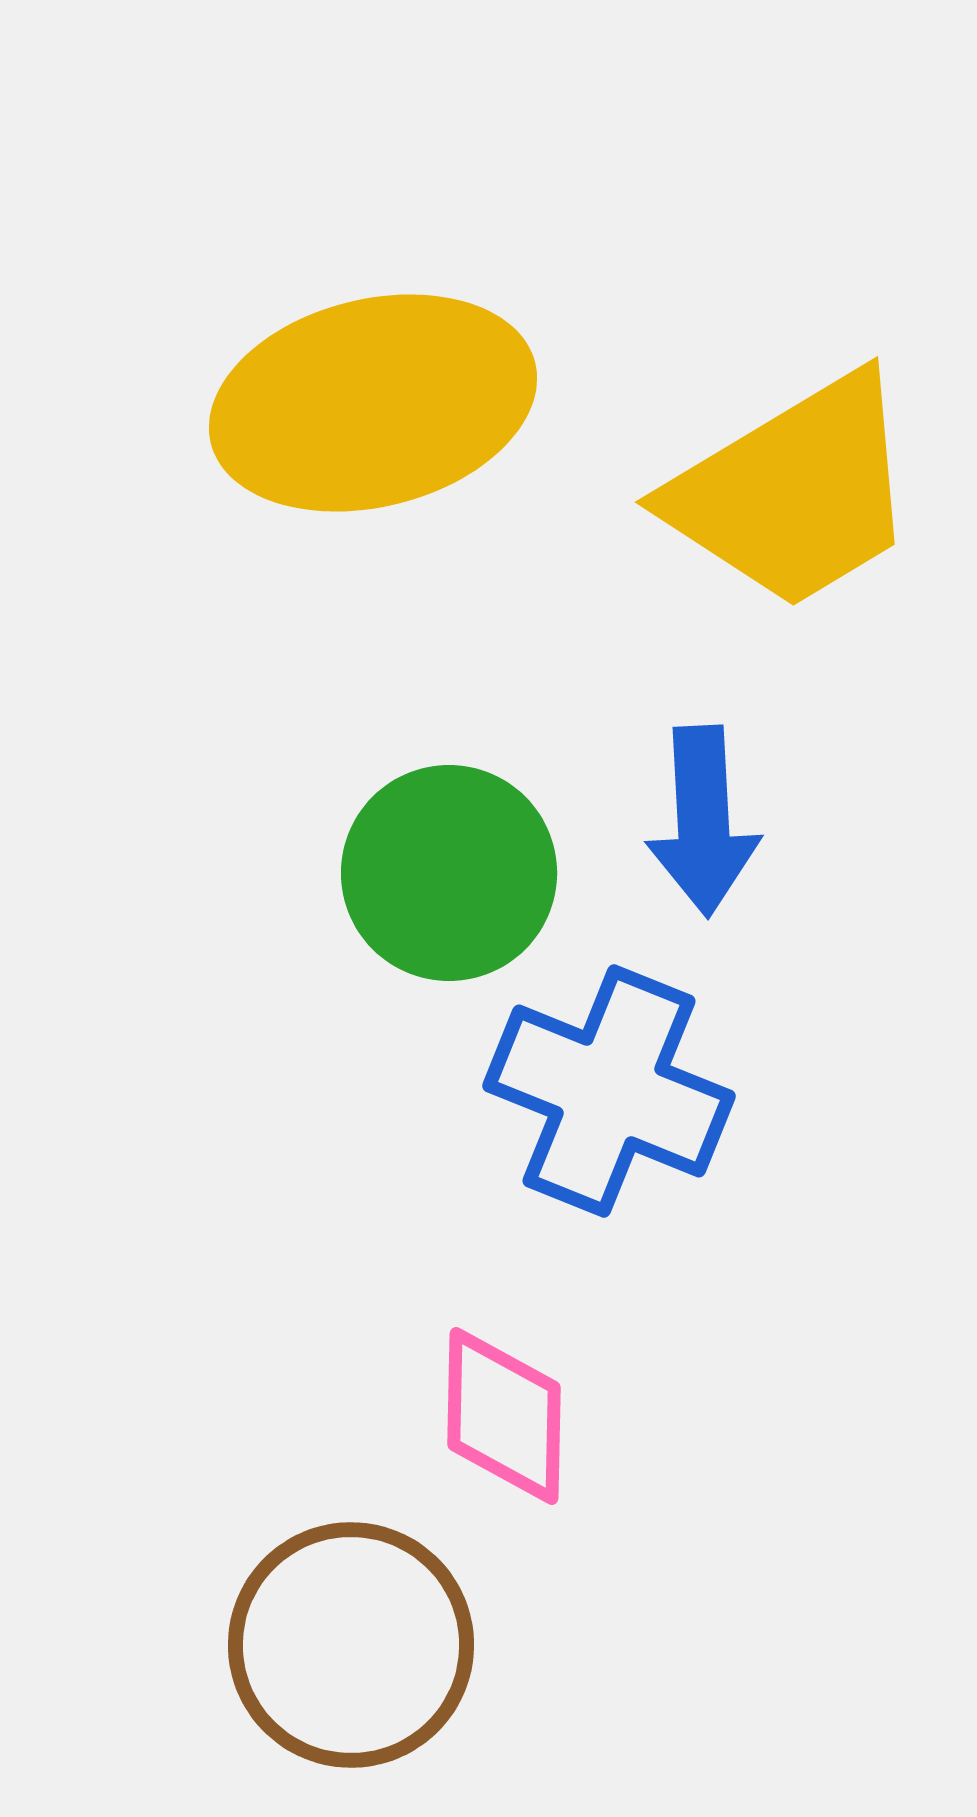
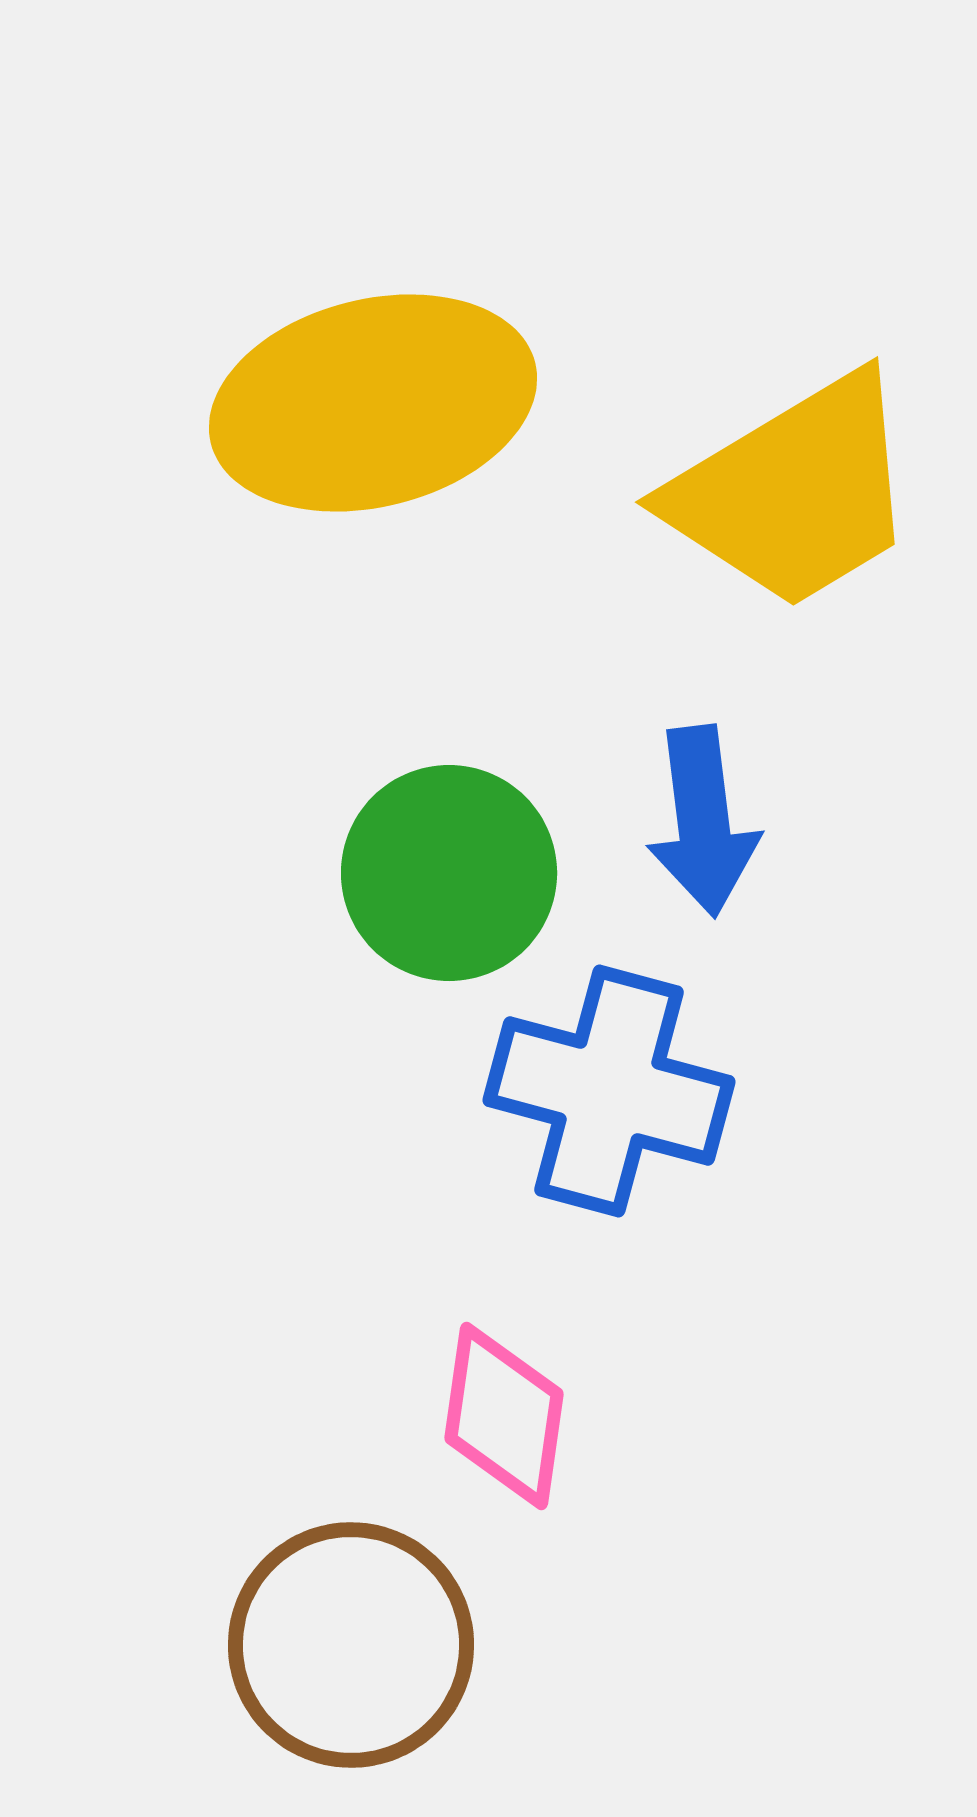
blue arrow: rotated 4 degrees counterclockwise
blue cross: rotated 7 degrees counterclockwise
pink diamond: rotated 7 degrees clockwise
